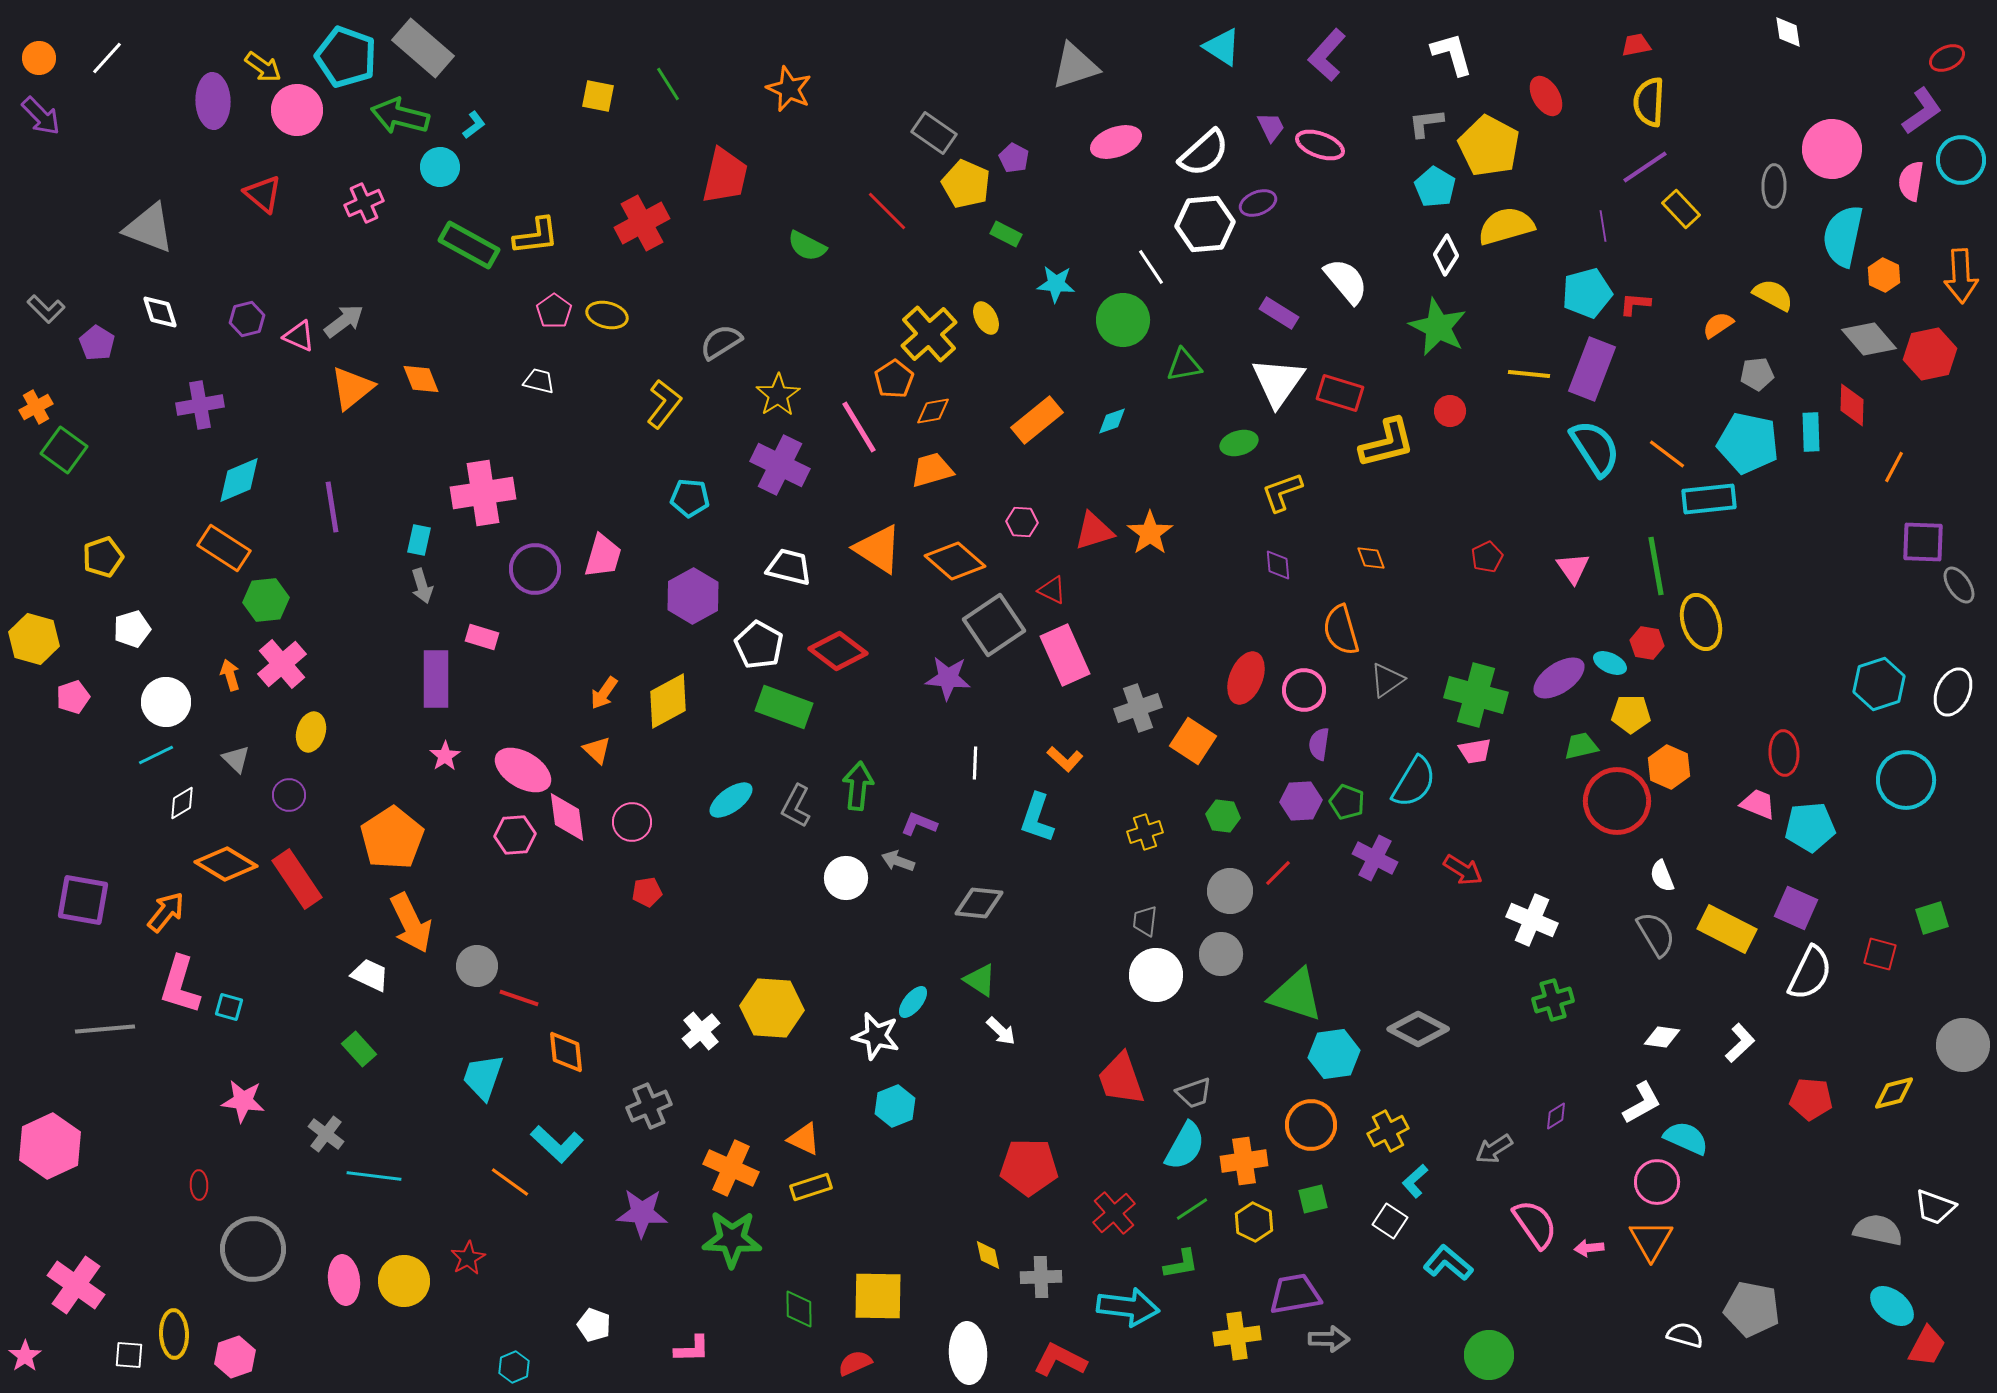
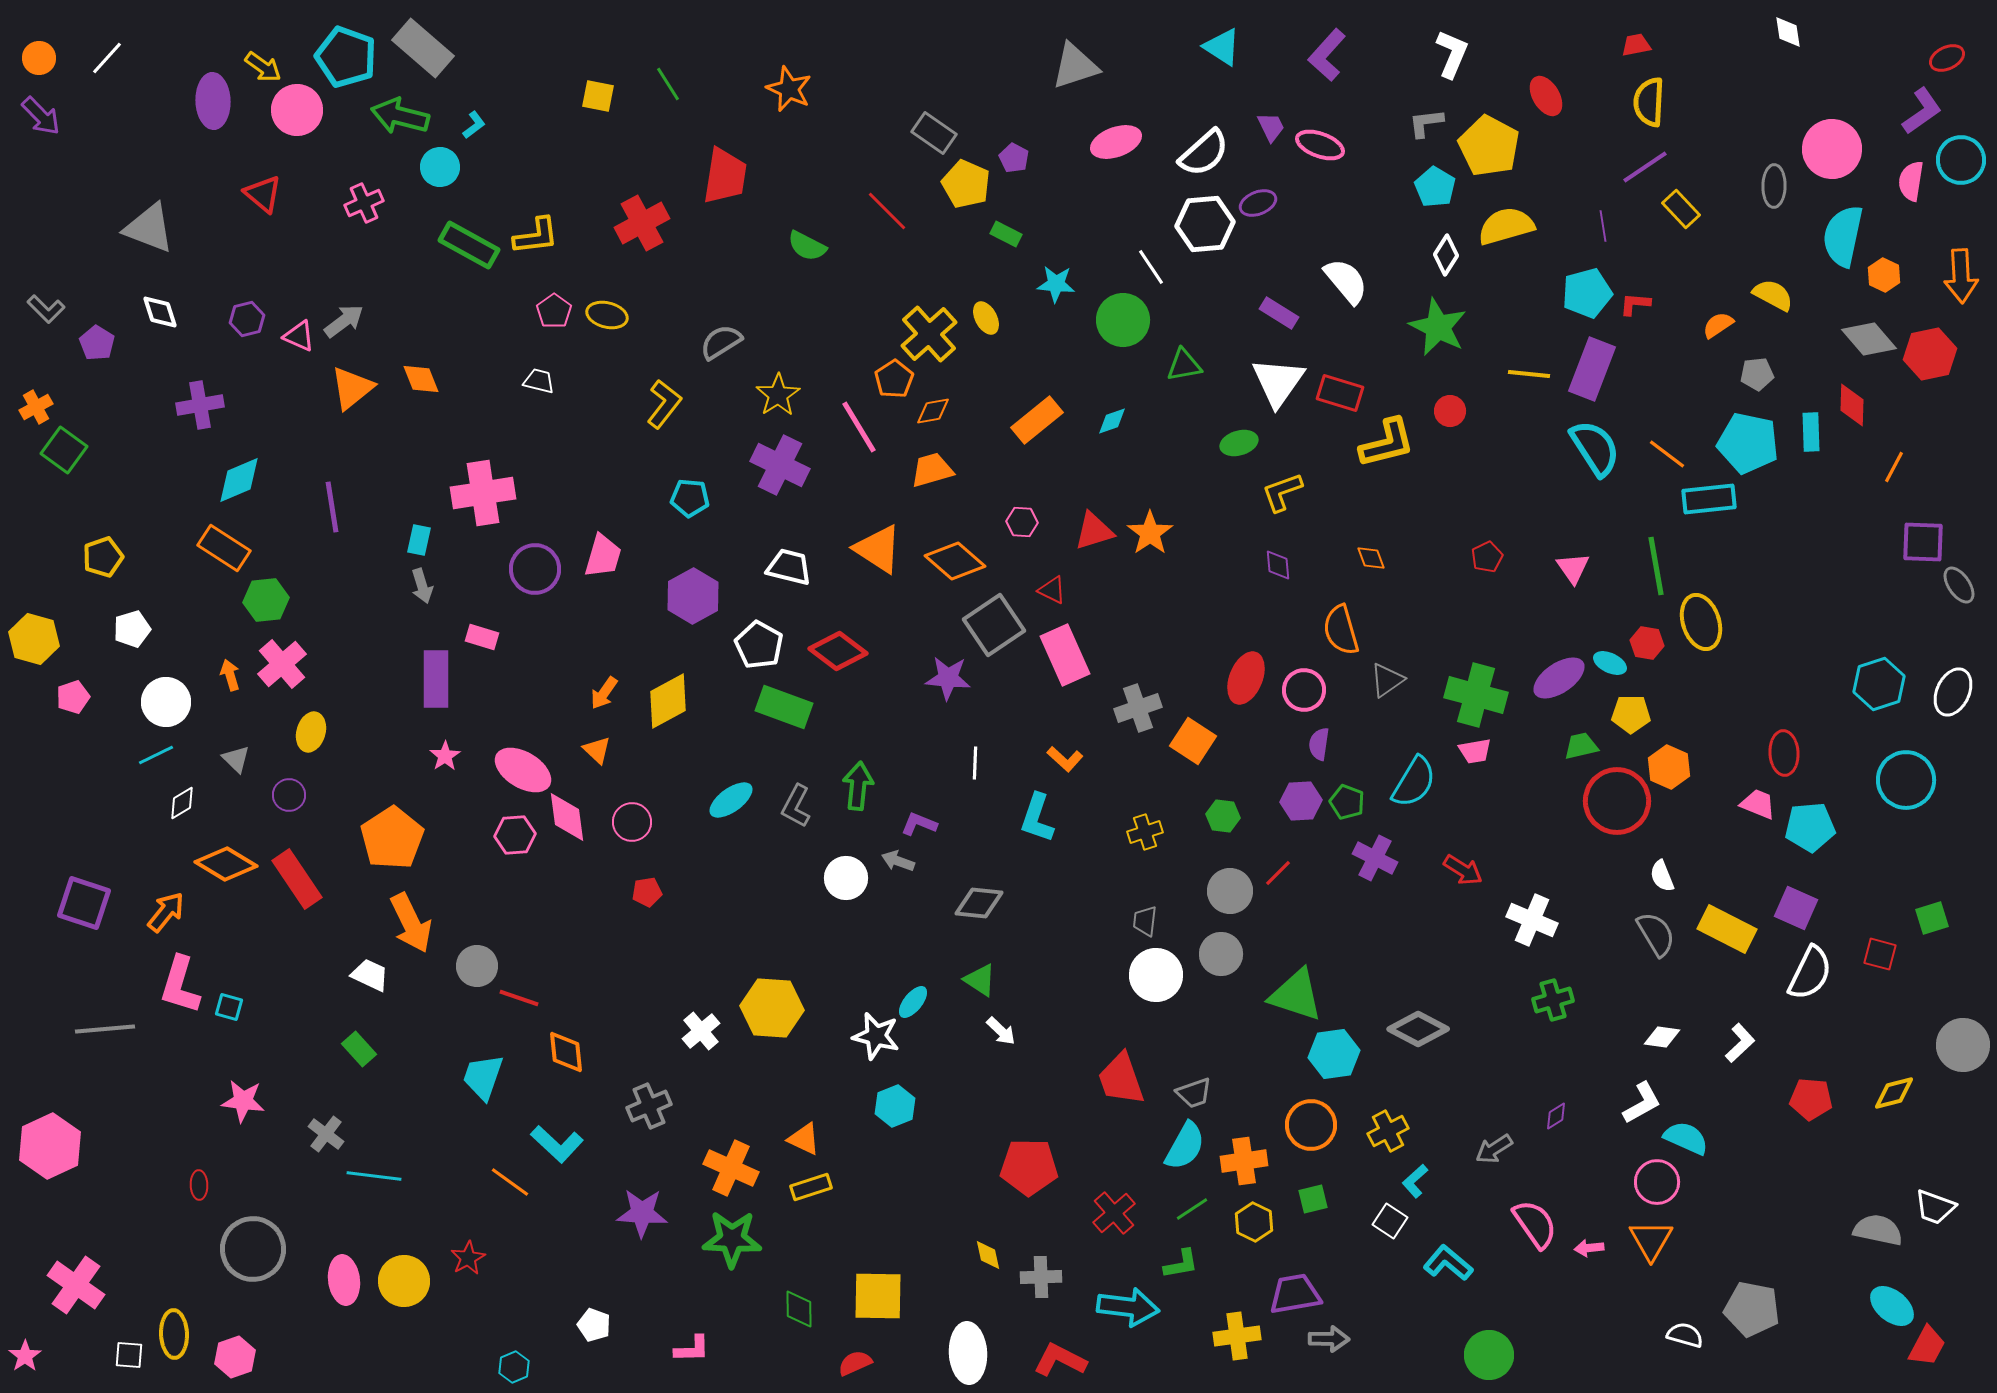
white L-shape at (1452, 54): rotated 39 degrees clockwise
red trapezoid at (725, 176): rotated 4 degrees counterclockwise
purple square at (83, 900): moved 1 px right, 3 px down; rotated 8 degrees clockwise
